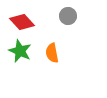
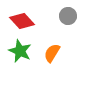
red diamond: moved 1 px up
orange semicircle: rotated 42 degrees clockwise
